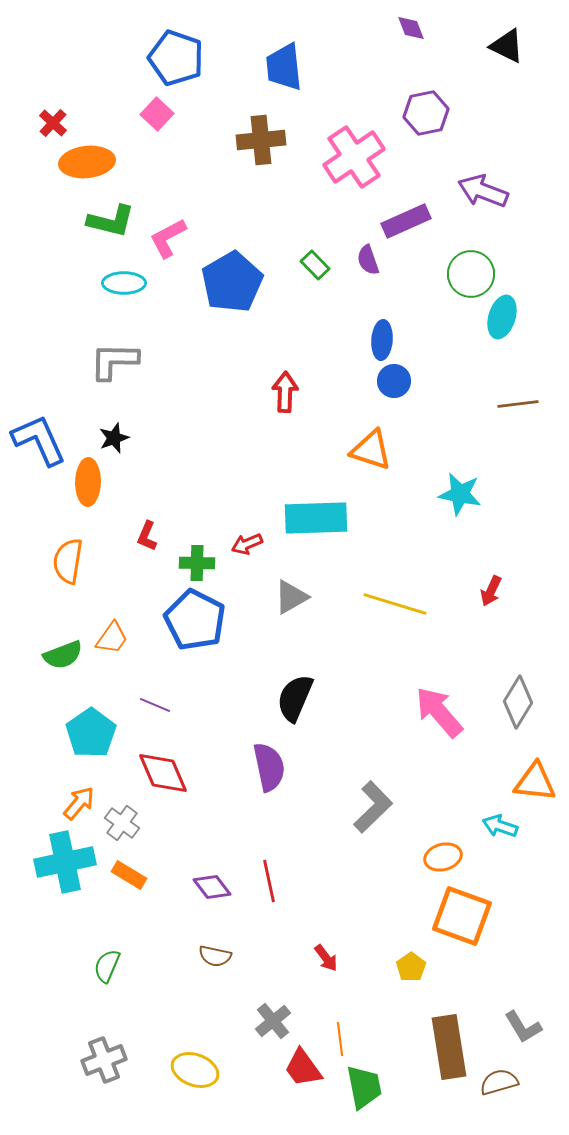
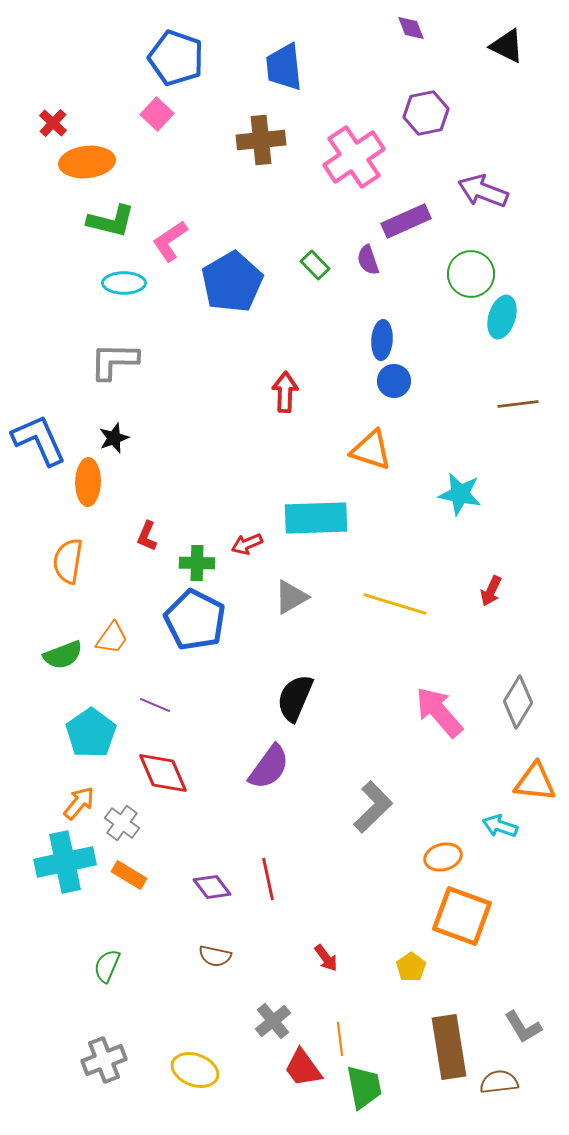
pink L-shape at (168, 238): moved 2 px right, 3 px down; rotated 6 degrees counterclockwise
purple semicircle at (269, 767): rotated 48 degrees clockwise
red line at (269, 881): moved 1 px left, 2 px up
brown semicircle at (499, 1082): rotated 9 degrees clockwise
